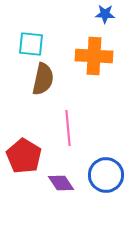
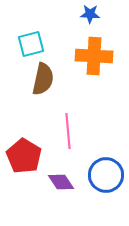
blue star: moved 15 px left
cyan square: rotated 20 degrees counterclockwise
pink line: moved 3 px down
purple diamond: moved 1 px up
